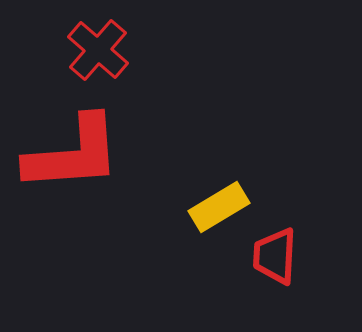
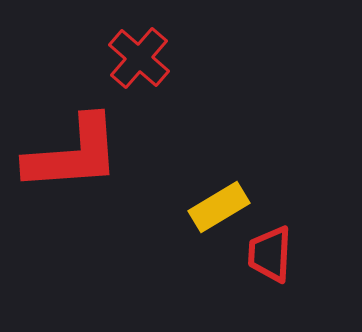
red cross: moved 41 px right, 8 px down
red trapezoid: moved 5 px left, 2 px up
